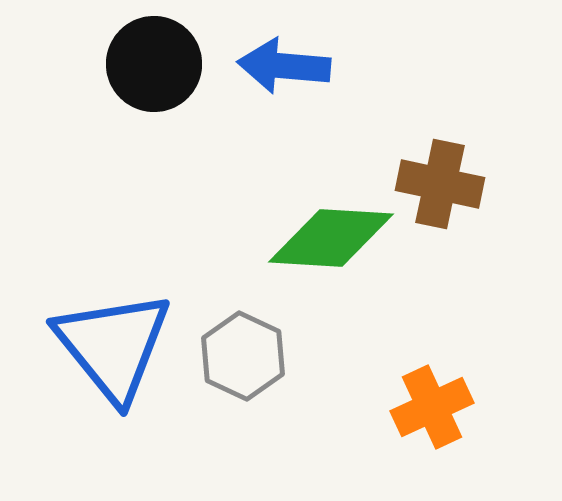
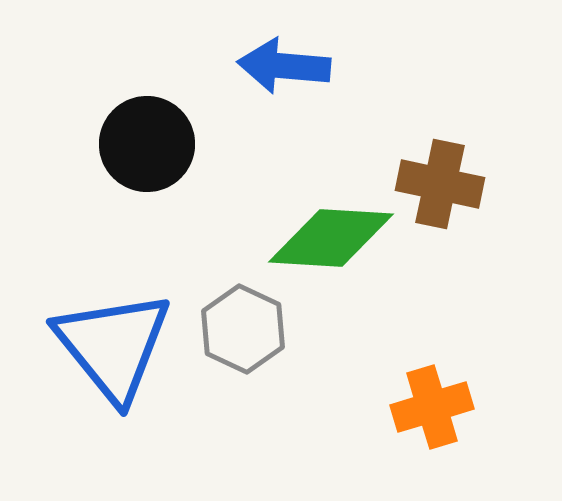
black circle: moved 7 px left, 80 px down
gray hexagon: moved 27 px up
orange cross: rotated 8 degrees clockwise
